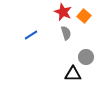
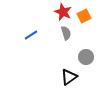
orange square: rotated 24 degrees clockwise
black triangle: moved 4 px left, 3 px down; rotated 36 degrees counterclockwise
